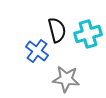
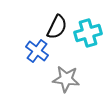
black semicircle: moved 3 px up; rotated 40 degrees clockwise
cyan cross: moved 1 px up
